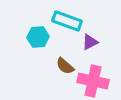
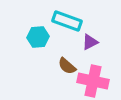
brown semicircle: moved 2 px right
